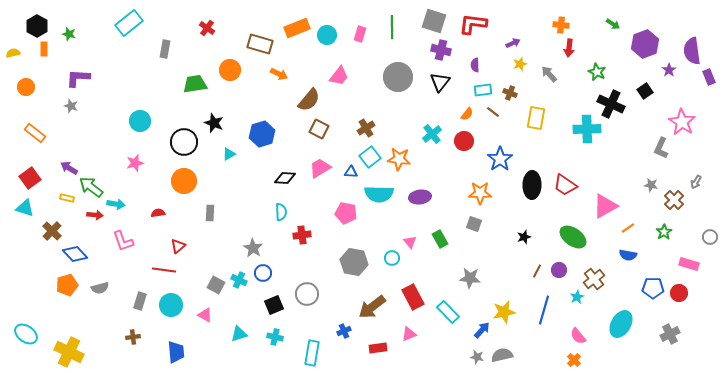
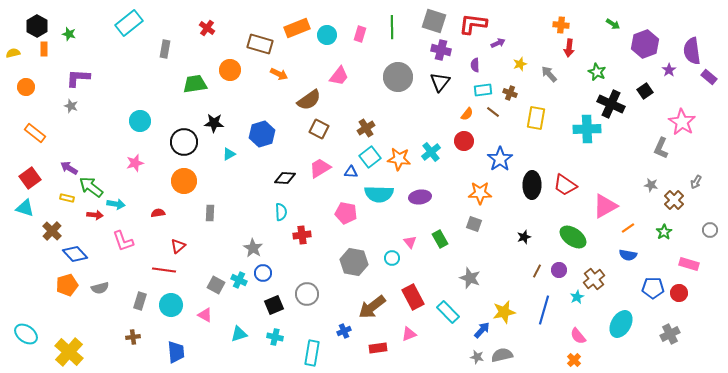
purple arrow at (513, 43): moved 15 px left
purple rectangle at (709, 77): rotated 28 degrees counterclockwise
brown semicircle at (309, 100): rotated 15 degrees clockwise
black star at (214, 123): rotated 18 degrees counterclockwise
cyan cross at (432, 134): moved 1 px left, 18 px down
gray circle at (710, 237): moved 7 px up
gray star at (470, 278): rotated 15 degrees clockwise
yellow cross at (69, 352): rotated 16 degrees clockwise
